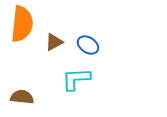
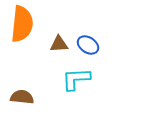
brown triangle: moved 5 px right, 2 px down; rotated 24 degrees clockwise
